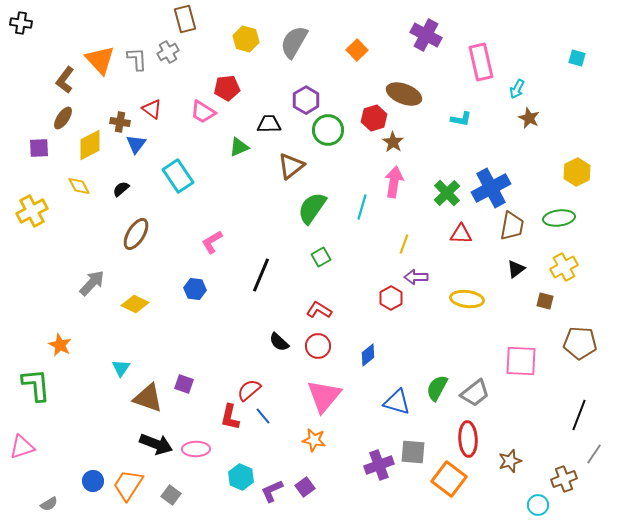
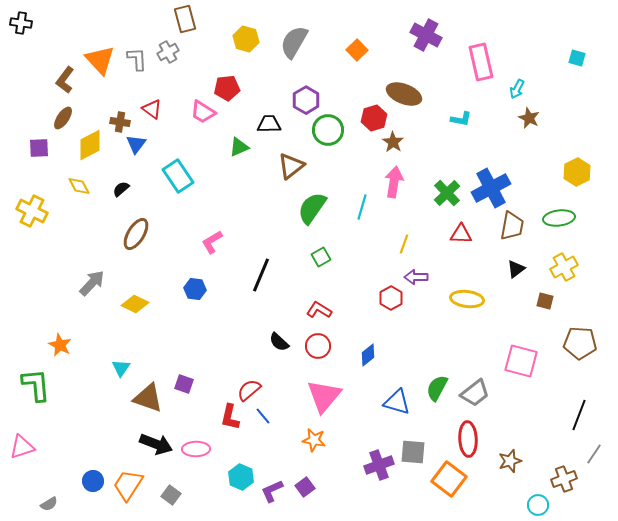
yellow cross at (32, 211): rotated 36 degrees counterclockwise
pink square at (521, 361): rotated 12 degrees clockwise
